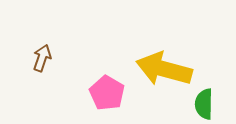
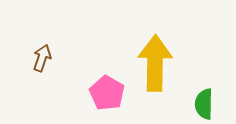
yellow arrow: moved 9 px left, 6 px up; rotated 76 degrees clockwise
